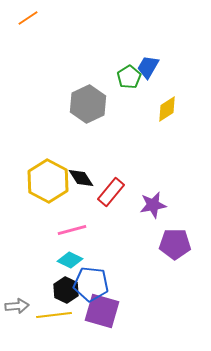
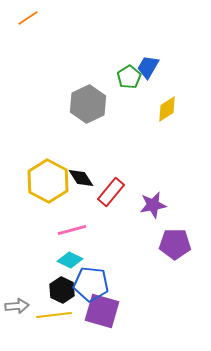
black hexagon: moved 4 px left
